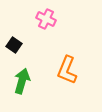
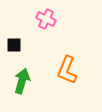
black square: rotated 35 degrees counterclockwise
